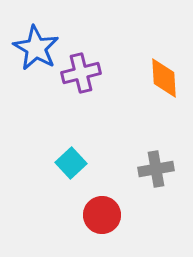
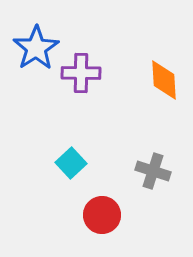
blue star: rotated 9 degrees clockwise
purple cross: rotated 15 degrees clockwise
orange diamond: moved 2 px down
gray cross: moved 3 px left, 2 px down; rotated 28 degrees clockwise
